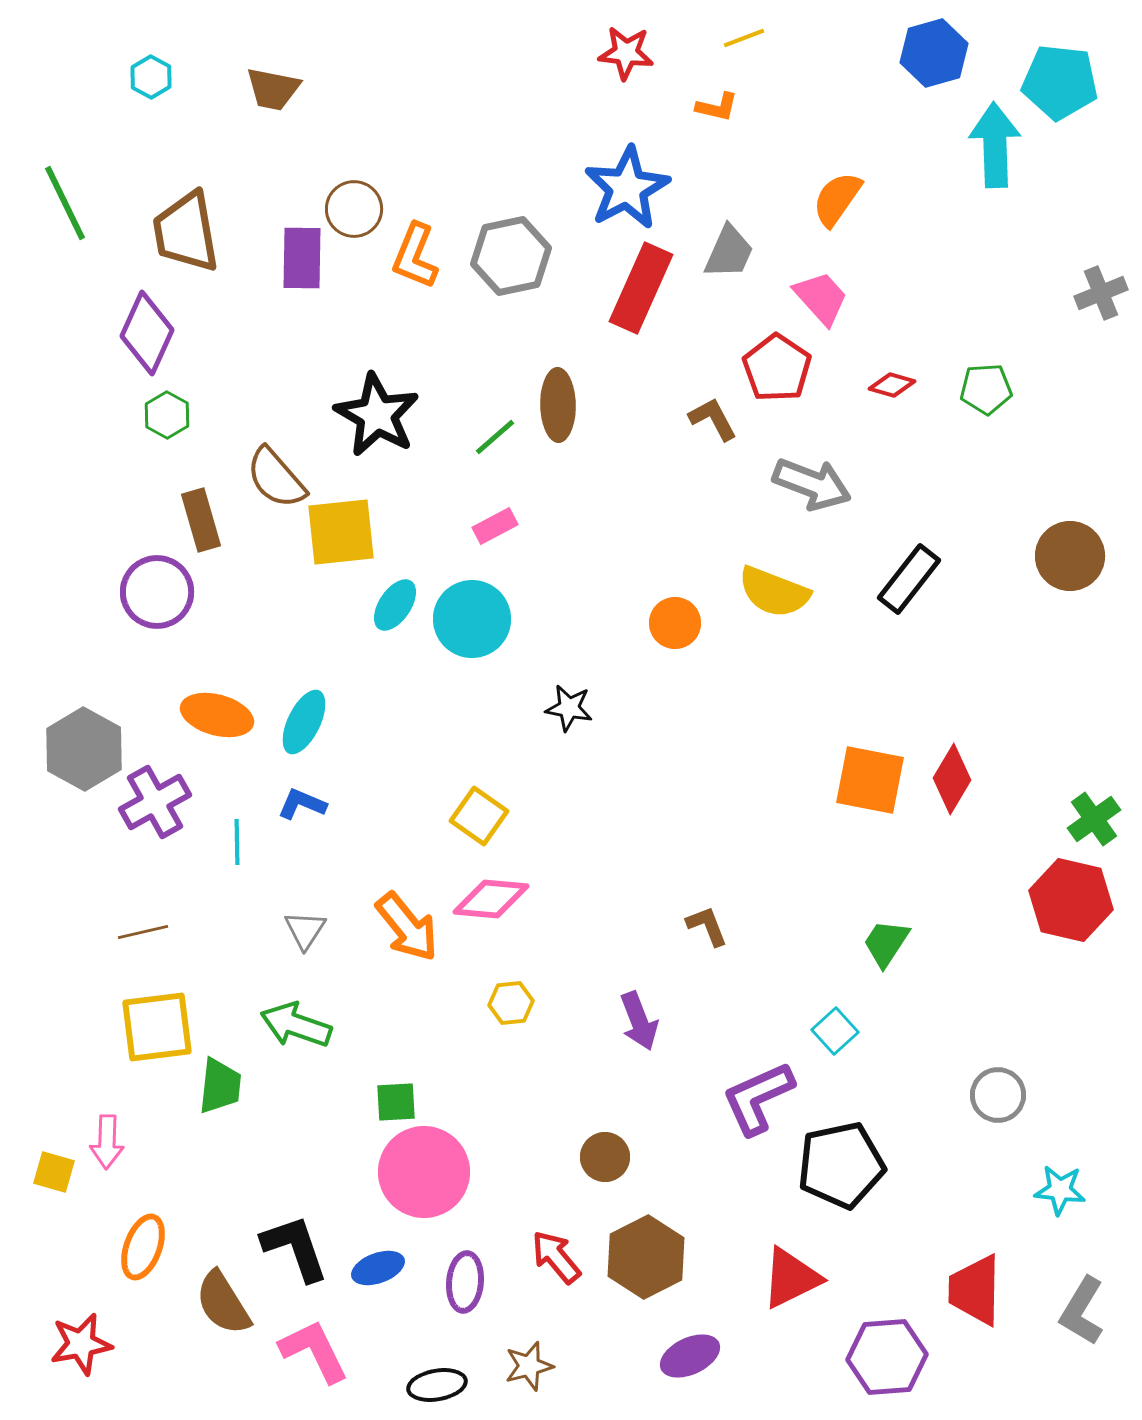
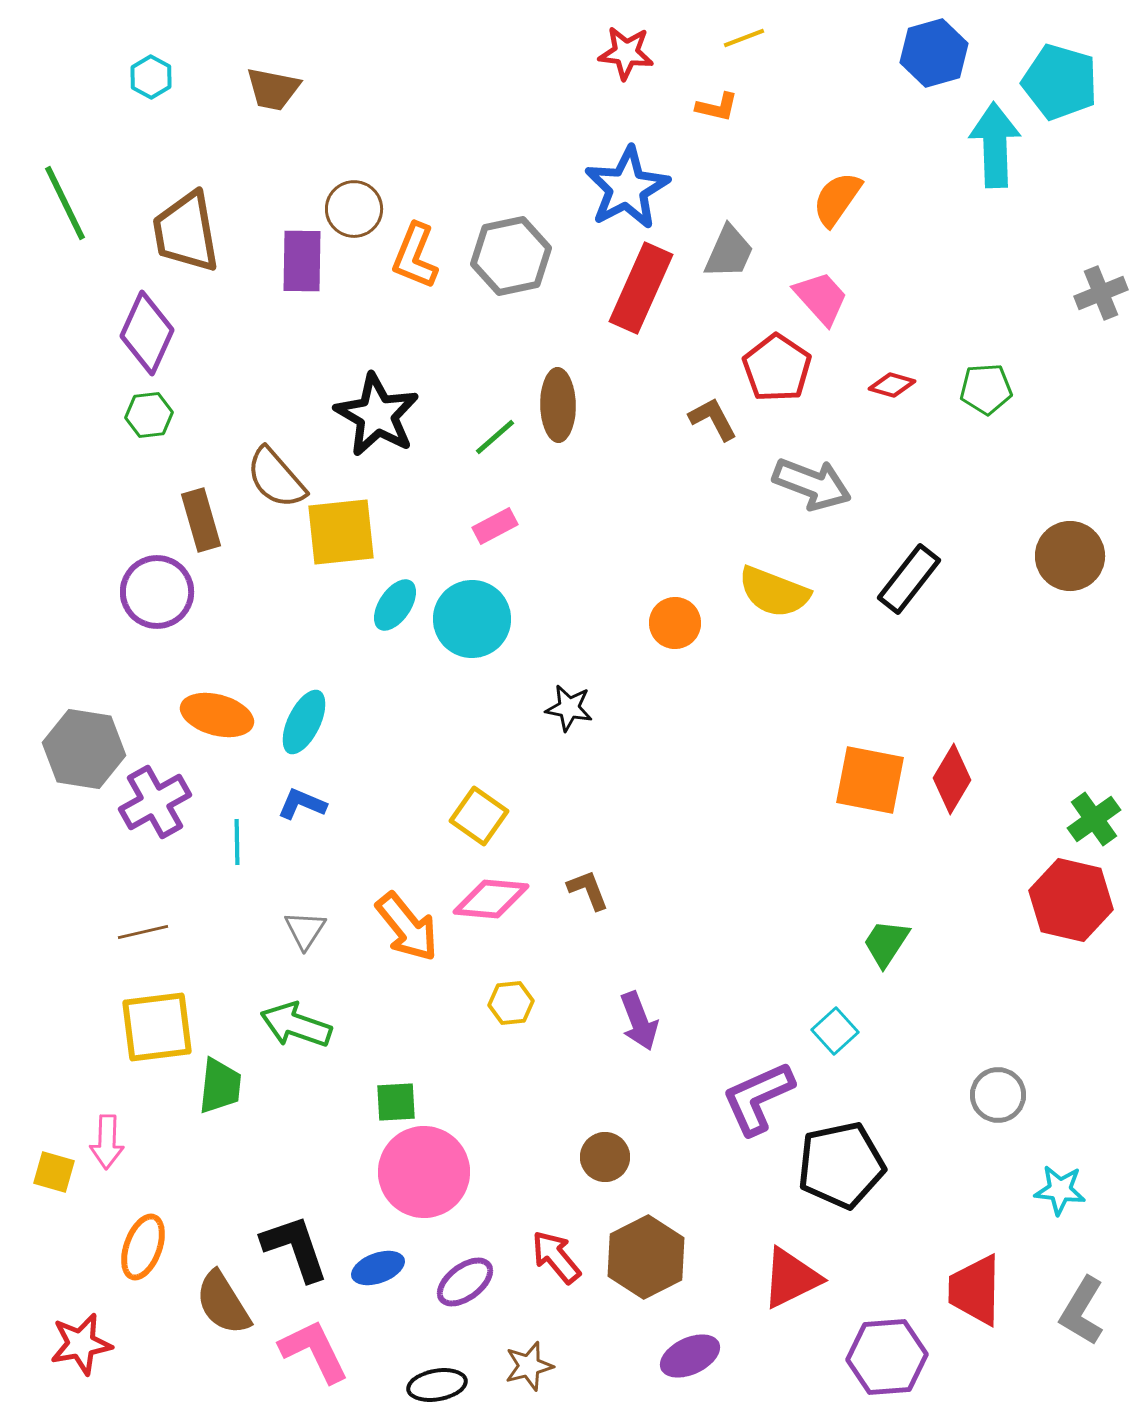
cyan pentagon at (1060, 82): rotated 10 degrees clockwise
purple rectangle at (302, 258): moved 3 px down
green hexagon at (167, 415): moved 18 px left; rotated 24 degrees clockwise
gray hexagon at (84, 749): rotated 20 degrees counterclockwise
brown L-shape at (707, 926): moved 119 px left, 36 px up
purple ellipse at (465, 1282): rotated 48 degrees clockwise
